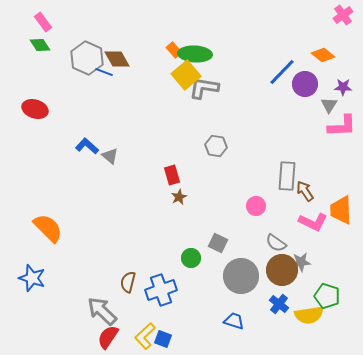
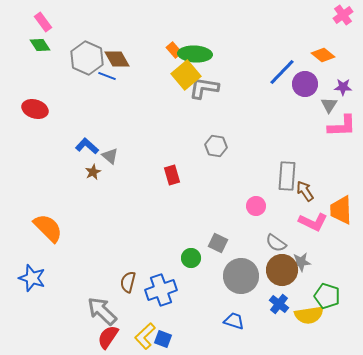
blue line at (104, 72): moved 3 px right, 4 px down
brown star at (179, 197): moved 86 px left, 25 px up
